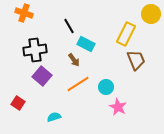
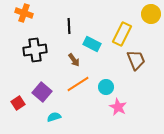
black line: rotated 28 degrees clockwise
yellow rectangle: moved 4 px left
cyan rectangle: moved 6 px right
purple square: moved 16 px down
red square: rotated 24 degrees clockwise
